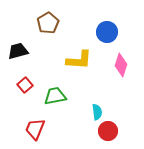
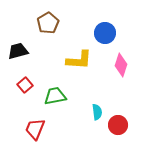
blue circle: moved 2 px left, 1 px down
red circle: moved 10 px right, 6 px up
